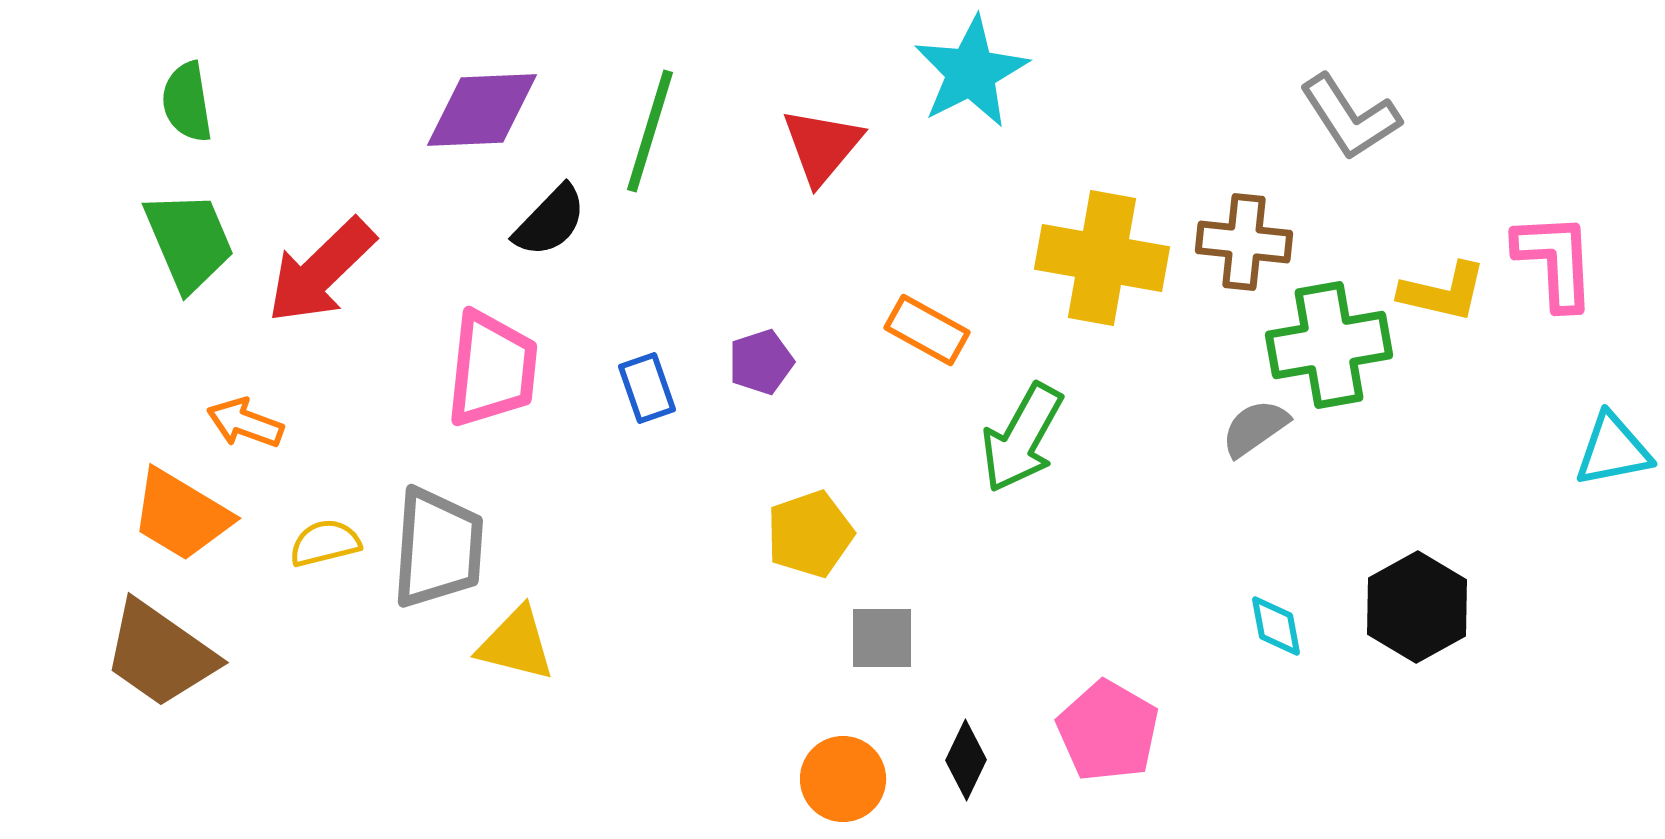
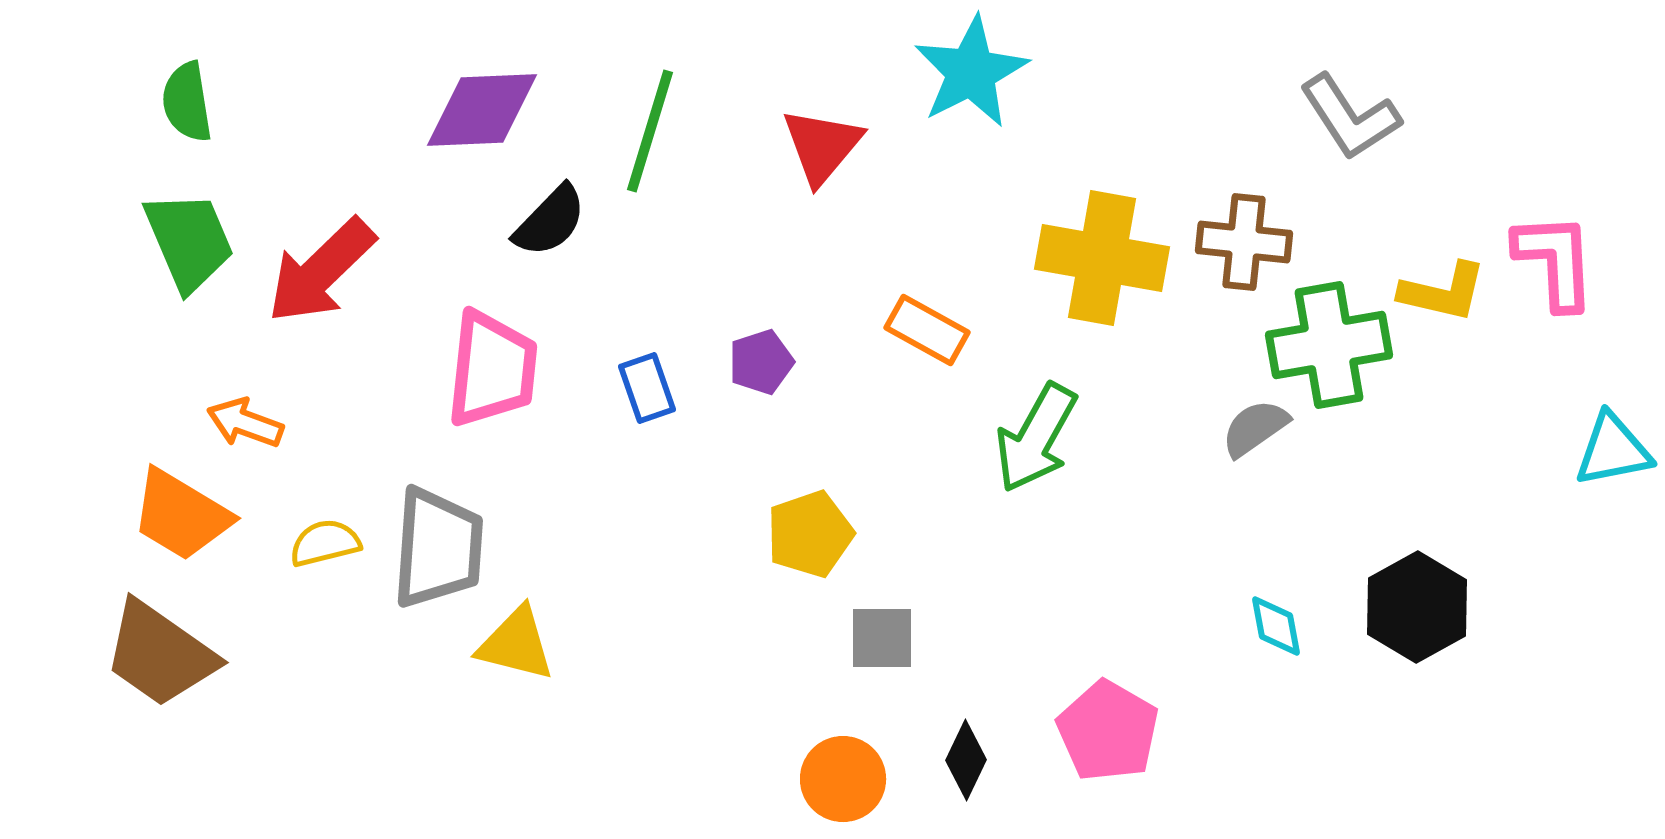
green arrow: moved 14 px right
